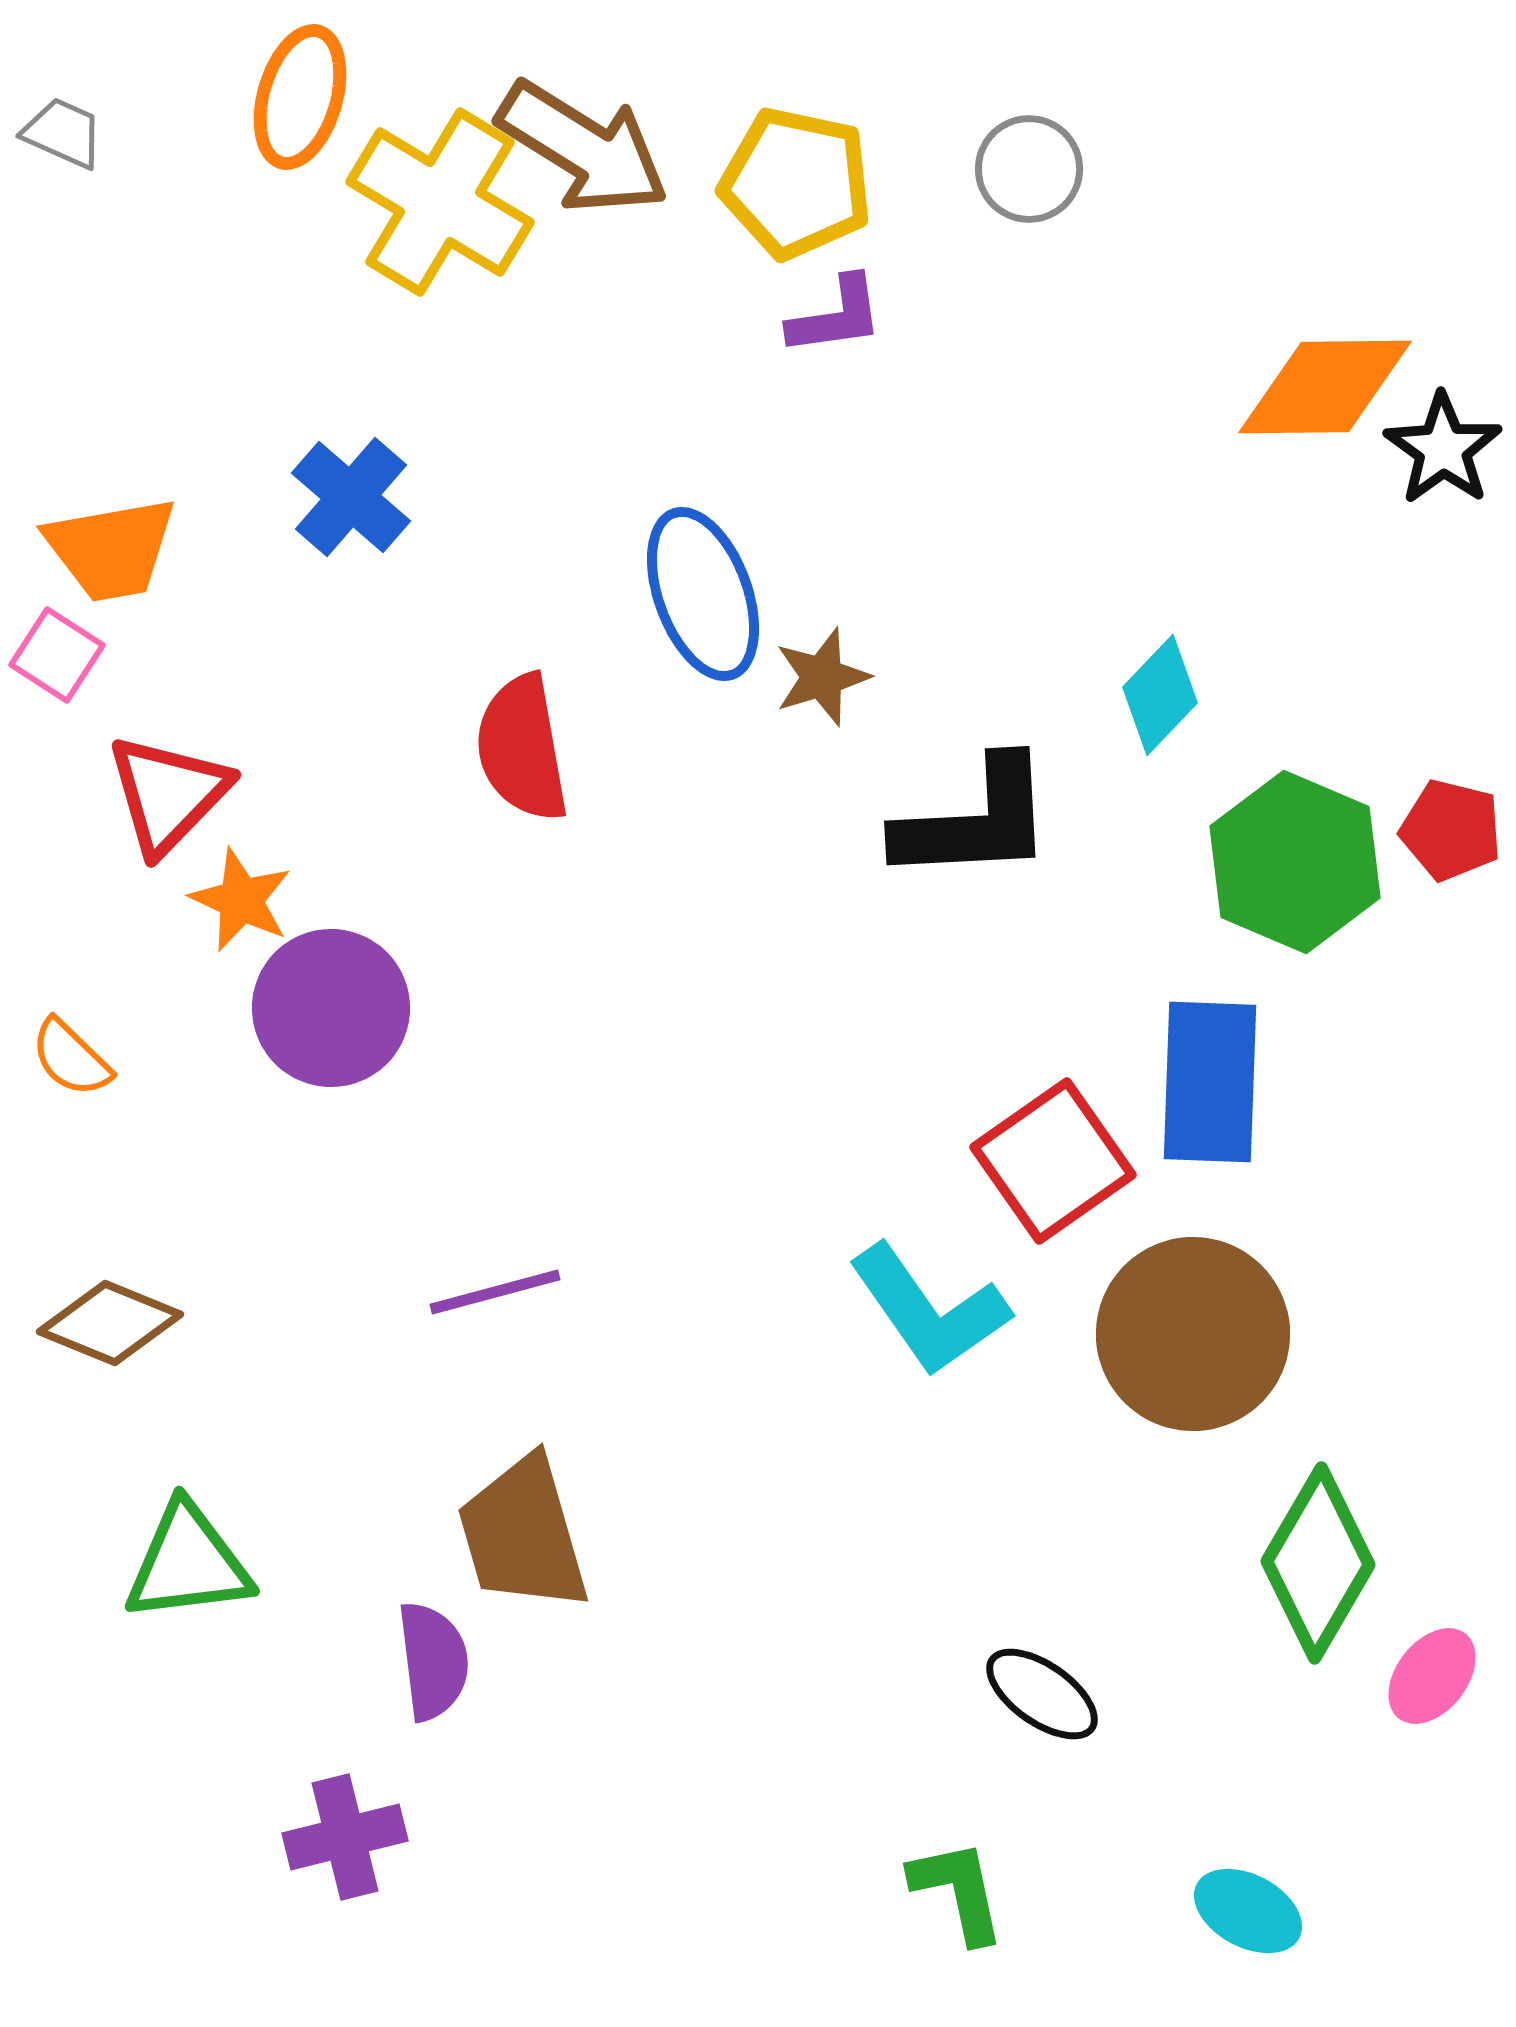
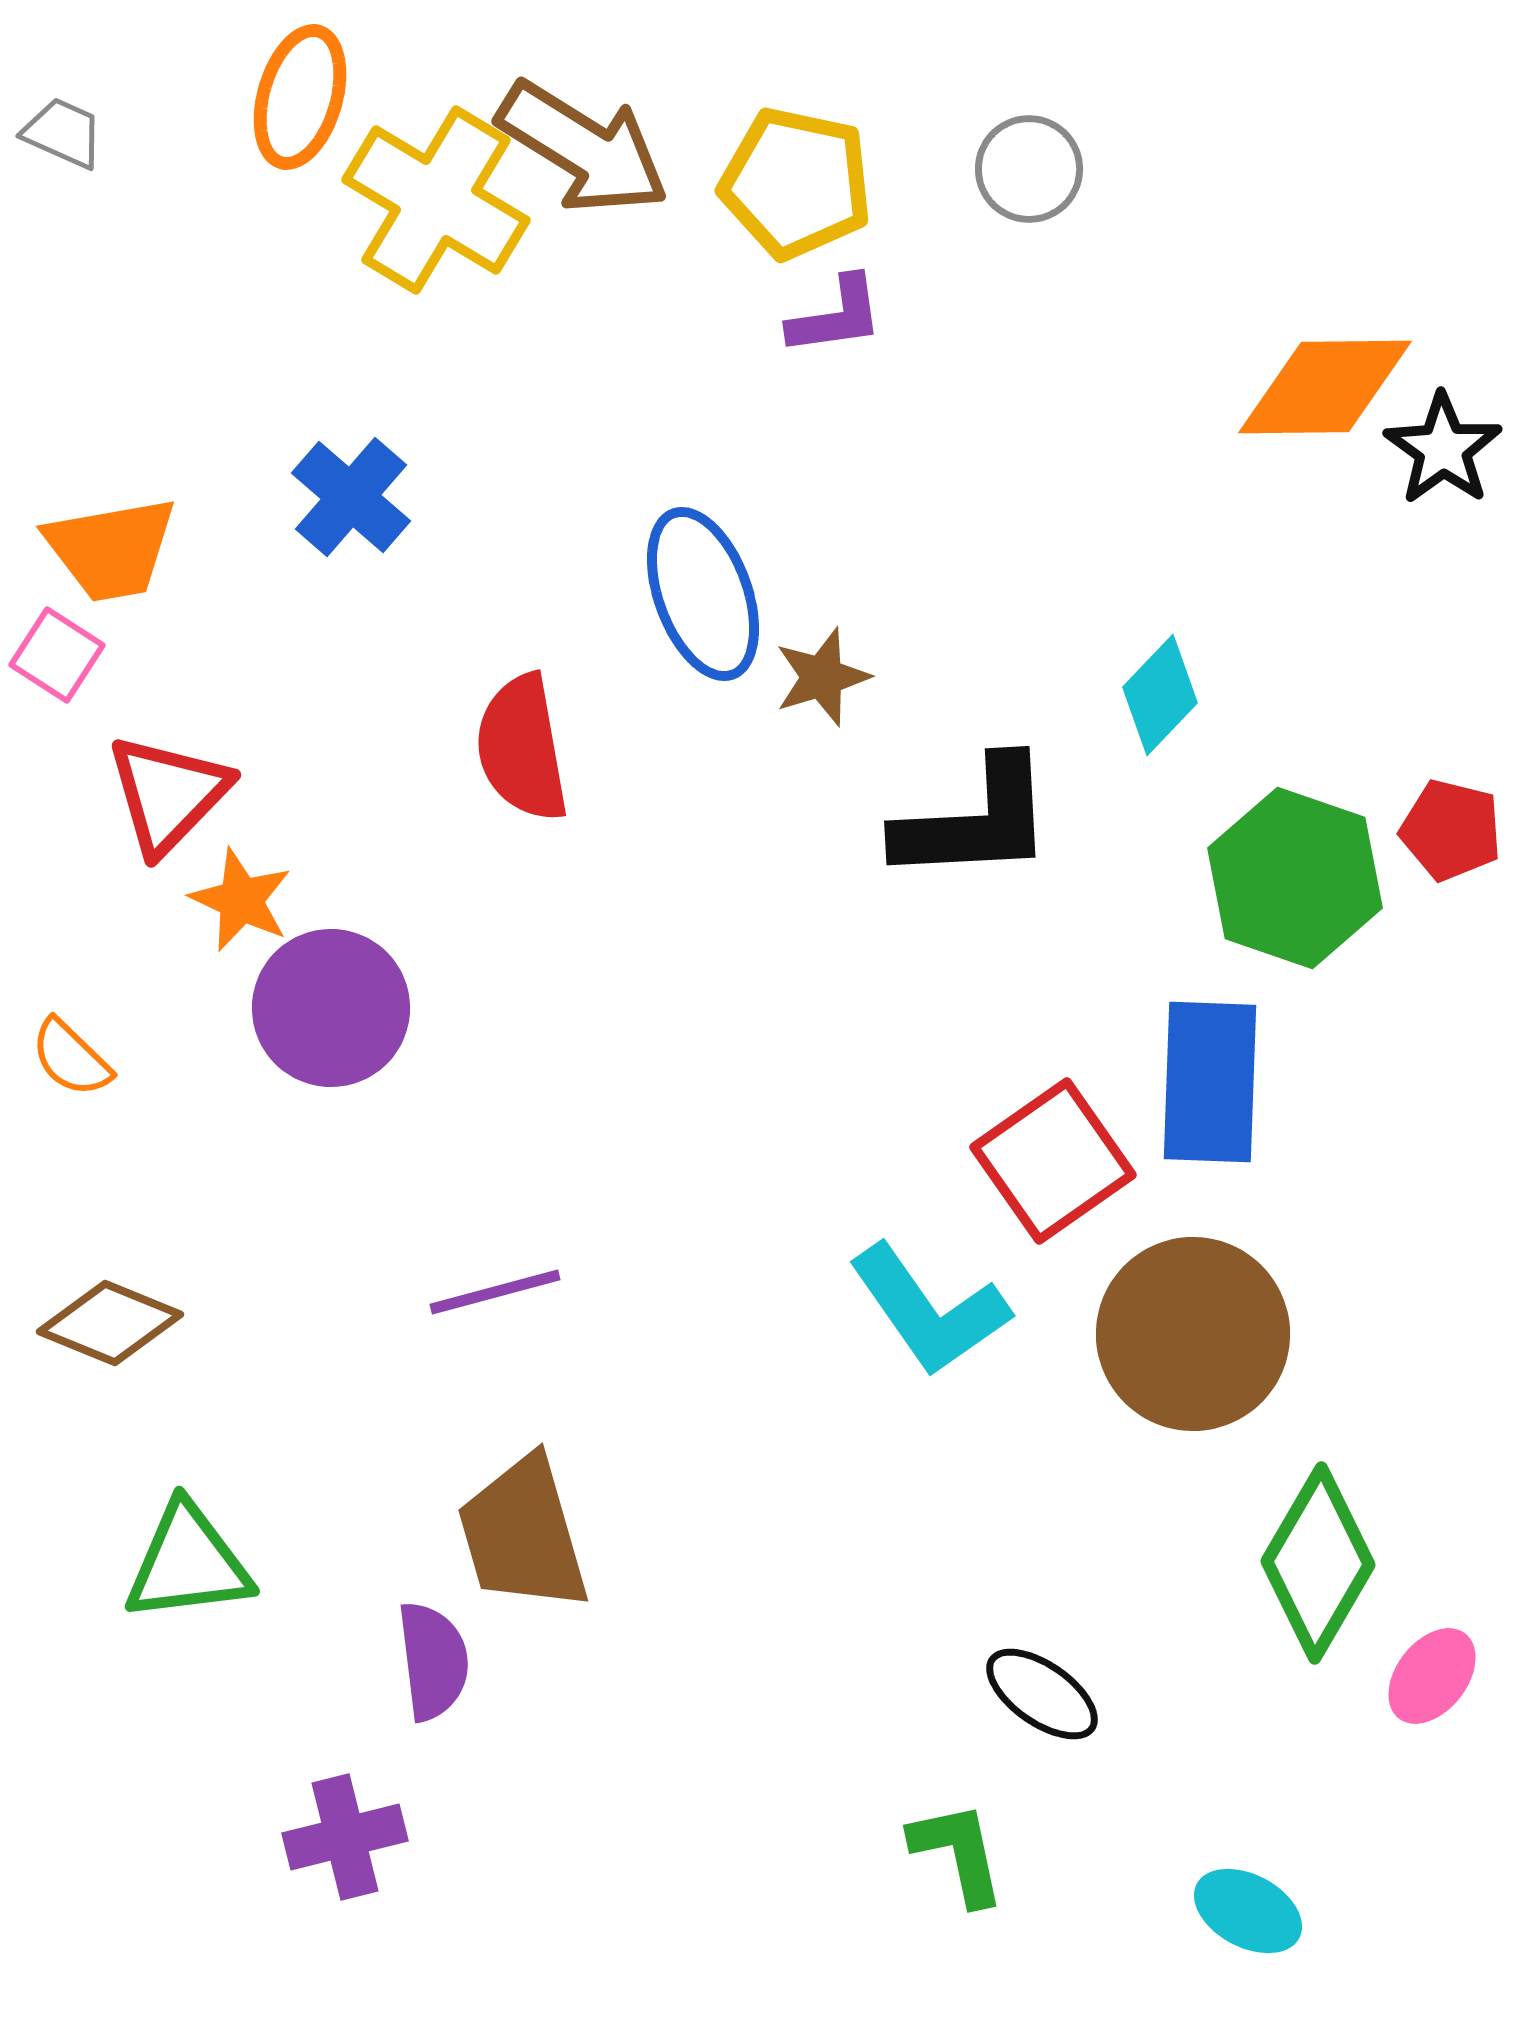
yellow cross: moved 4 px left, 2 px up
green hexagon: moved 16 px down; rotated 4 degrees counterclockwise
green L-shape: moved 38 px up
